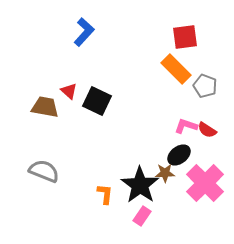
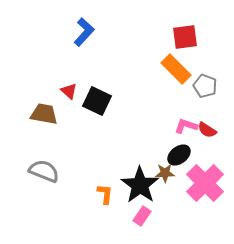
brown trapezoid: moved 1 px left, 7 px down
